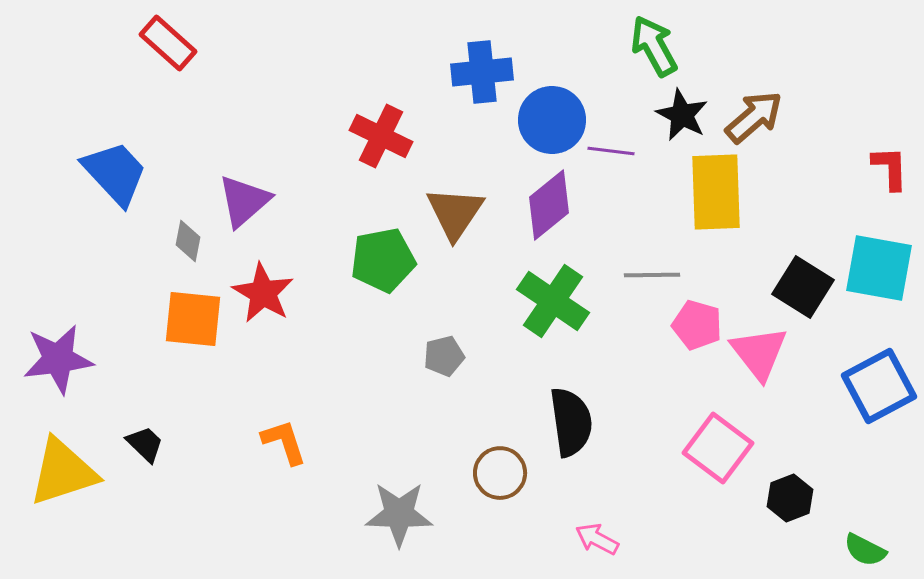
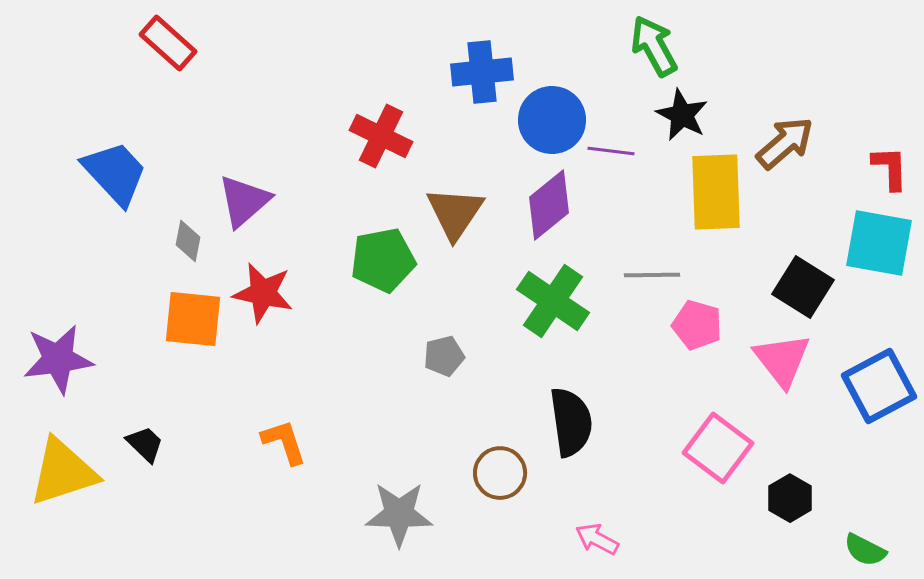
brown arrow: moved 31 px right, 26 px down
cyan square: moved 25 px up
red star: rotated 18 degrees counterclockwise
pink triangle: moved 23 px right, 7 px down
black hexagon: rotated 9 degrees counterclockwise
